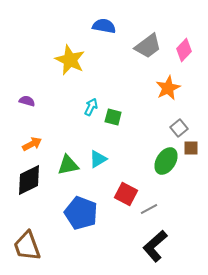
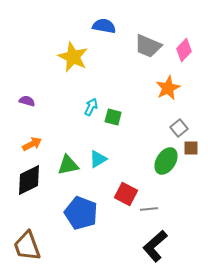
gray trapezoid: rotated 60 degrees clockwise
yellow star: moved 3 px right, 3 px up
gray line: rotated 24 degrees clockwise
